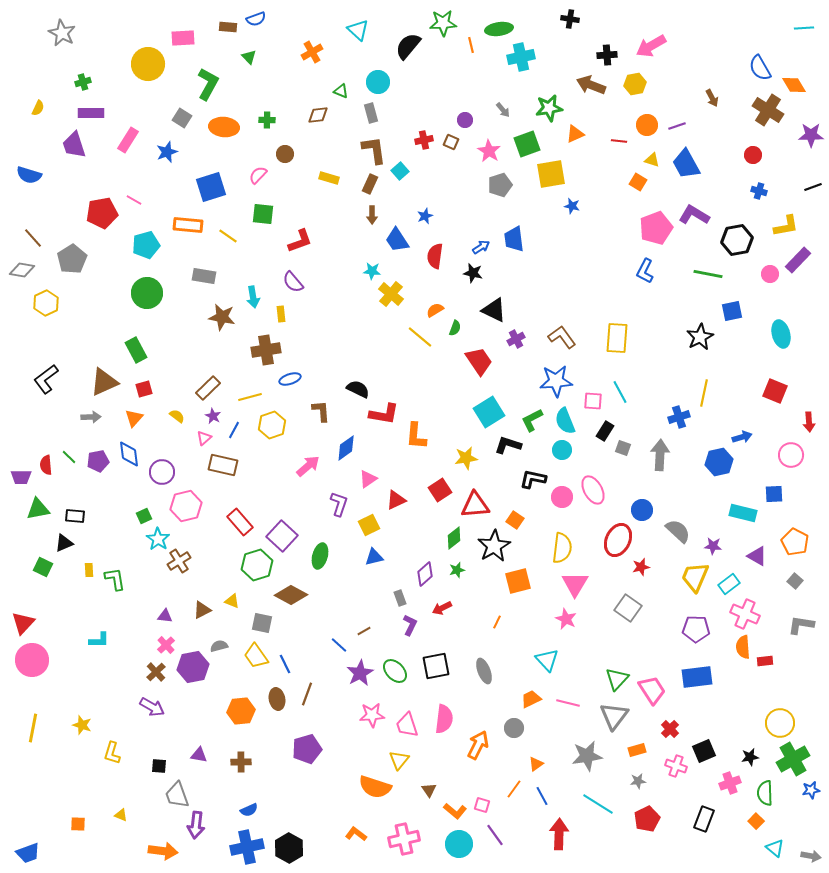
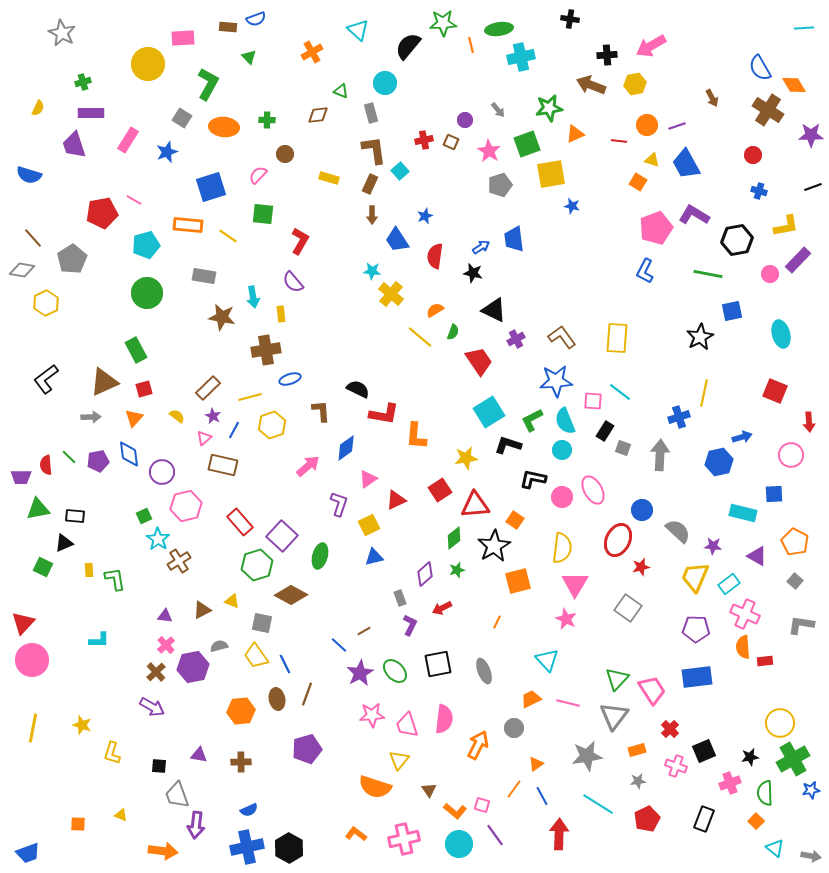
cyan circle at (378, 82): moved 7 px right, 1 px down
gray arrow at (503, 110): moved 5 px left
red L-shape at (300, 241): rotated 40 degrees counterclockwise
green semicircle at (455, 328): moved 2 px left, 4 px down
cyan line at (620, 392): rotated 25 degrees counterclockwise
black square at (436, 666): moved 2 px right, 2 px up
